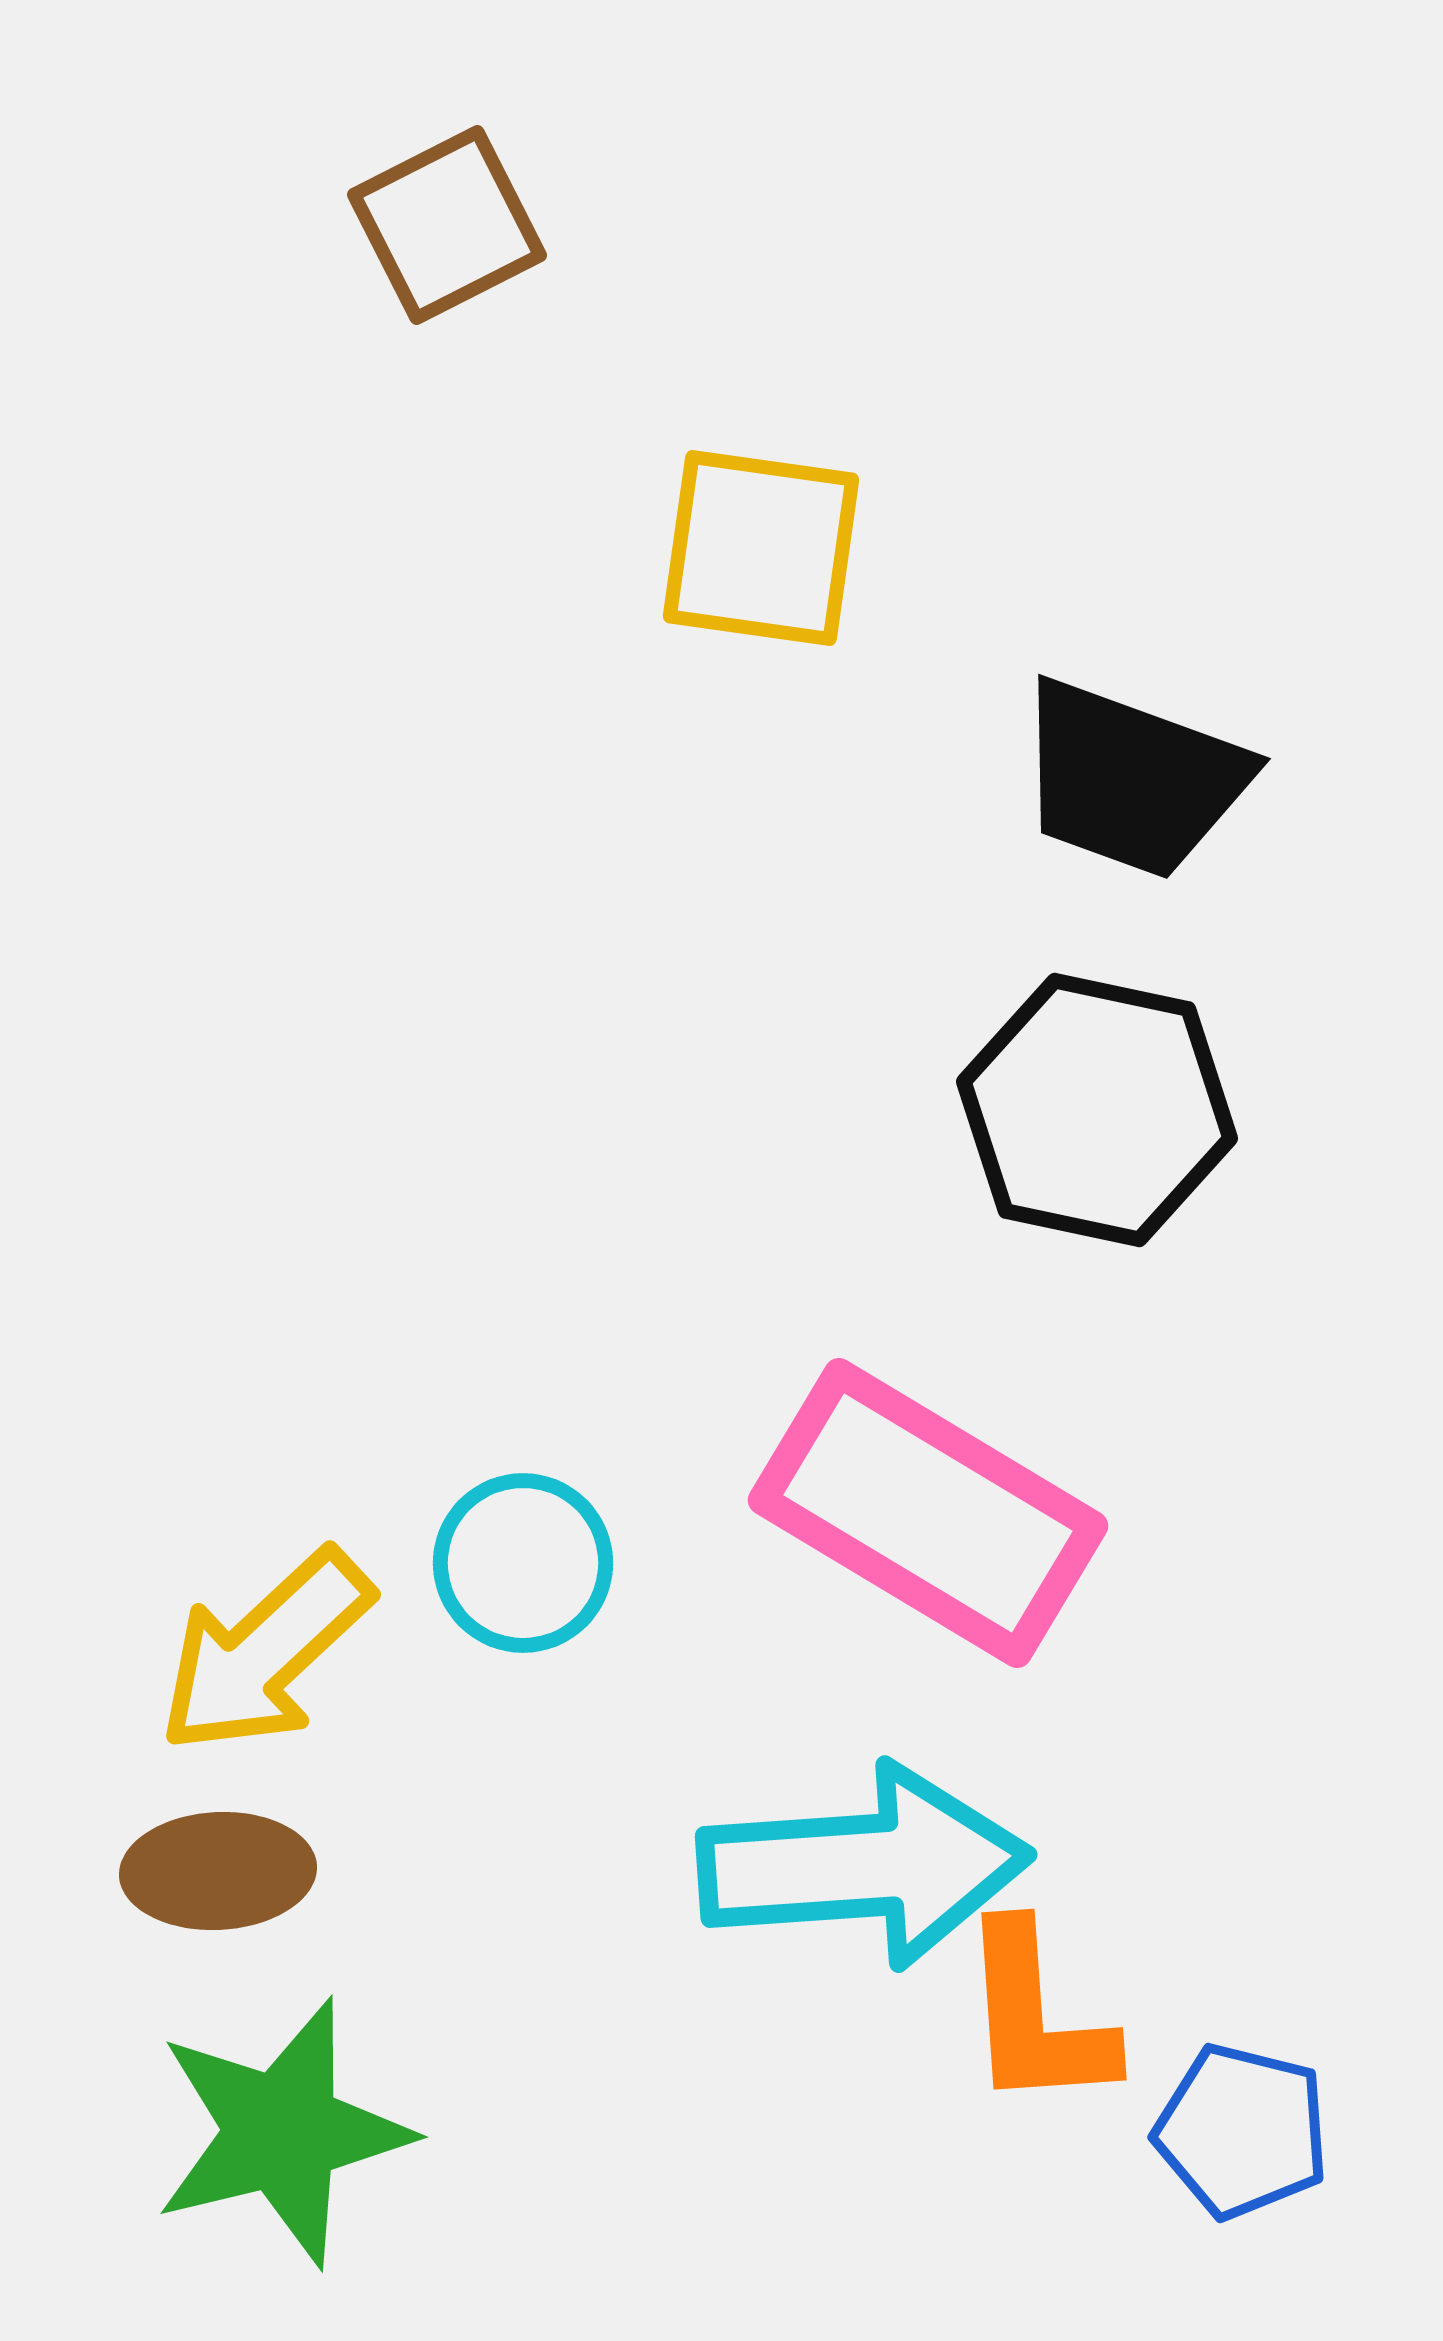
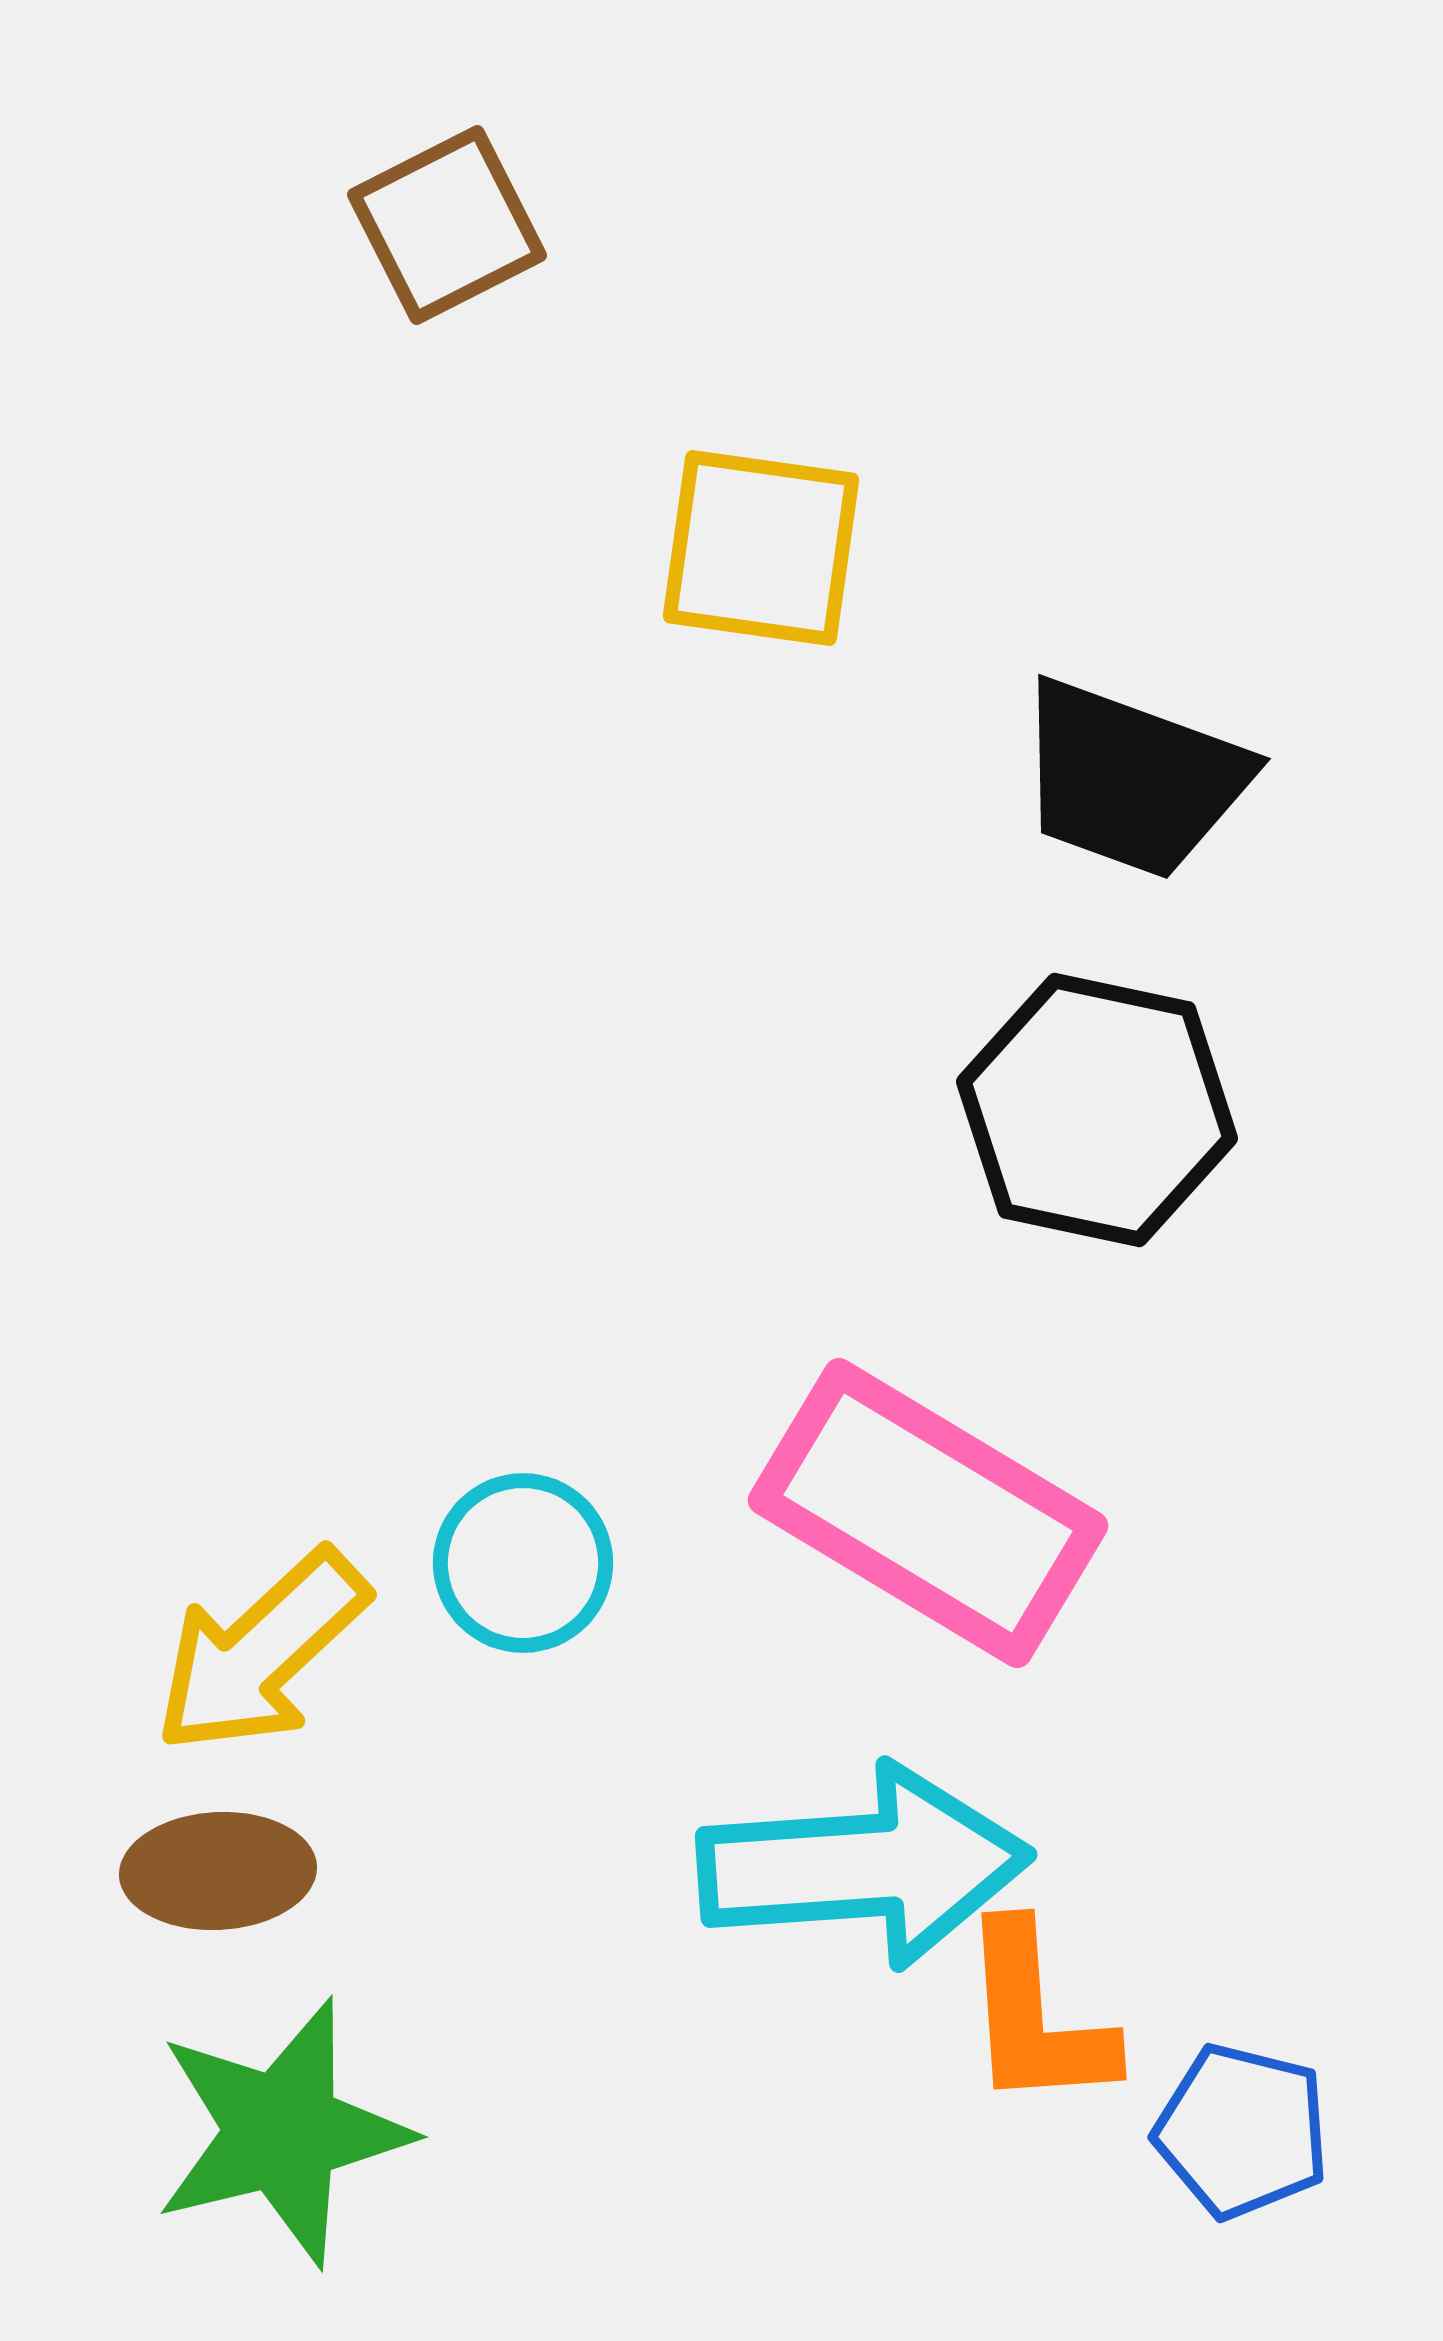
yellow arrow: moved 4 px left
